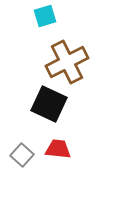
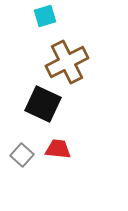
black square: moved 6 px left
